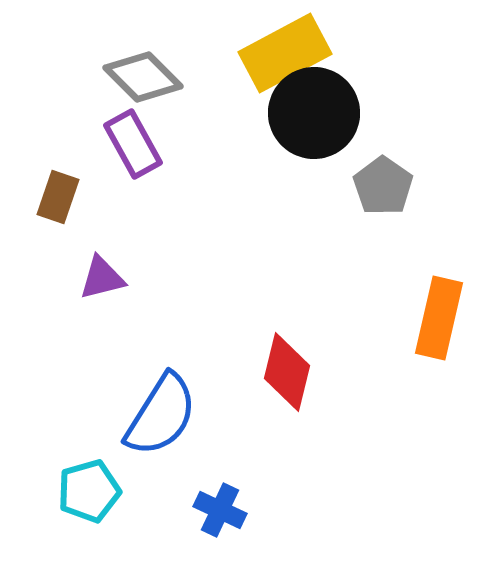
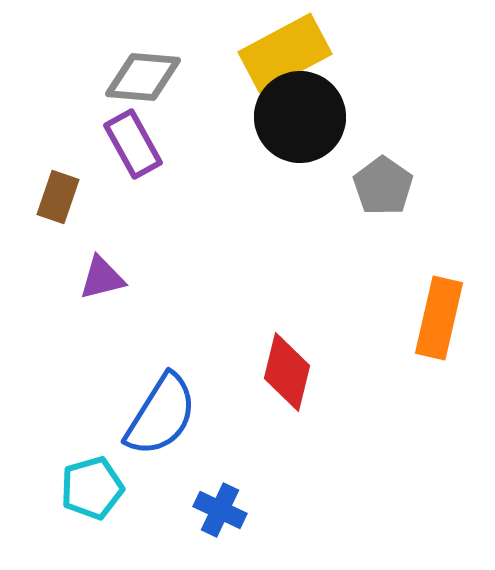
gray diamond: rotated 40 degrees counterclockwise
black circle: moved 14 px left, 4 px down
cyan pentagon: moved 3 px right, 3 px up
